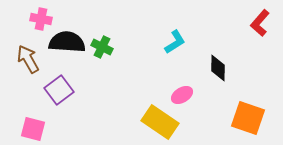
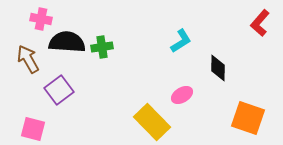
cyan L-shape: moved 6 px right, 1 px up
green cross: rotated 35 degrees counterclockwise
yellow rectangle: moved 8 px left; rotated 12 degrees clockwise
